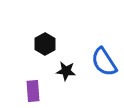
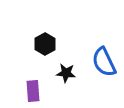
blue semicircle: rotated 8 degrees clockwise
black star: moved 2 px down
